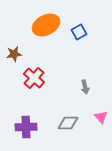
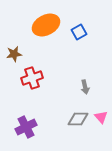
red cross: moved 2 px left; rotated 30 degrees clockwise
gray diamond: moved 10 px right, 4 px up
purple cross: rotated 25 degrees counterclockwise
